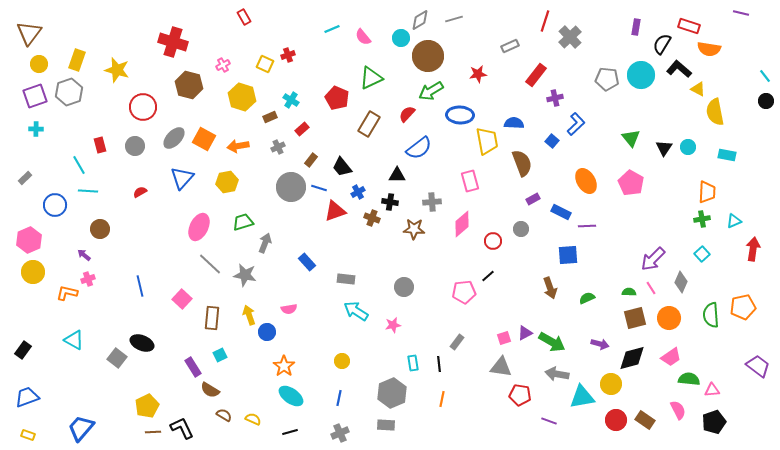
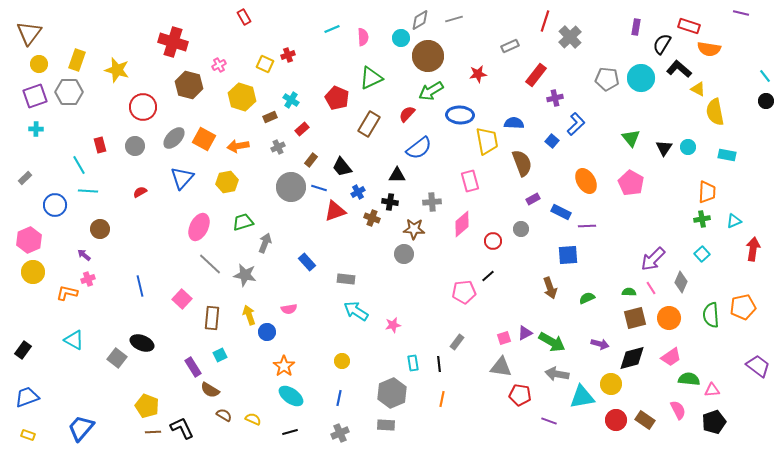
pink semicircle at (363, 37): rotated 144 degrees counterclockwise
pink cross at (223, 65): moved 4 px left
cyan circle at (641, 75): moved 3 px down
gray hexagon at (69, 92): rotated 20 degrees clockwise
gray circle at (404, 287): moved 33 px up
yellow pentagon at (147, 406): rotated 25 degrees counterclockwise
